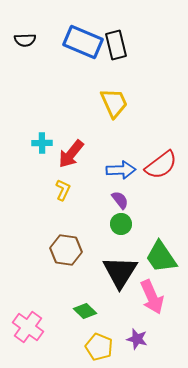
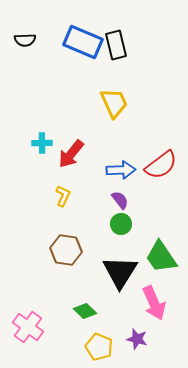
yellow L-shape: moved 6 px down
pink arrow: moved 2 px right, 6 px down
